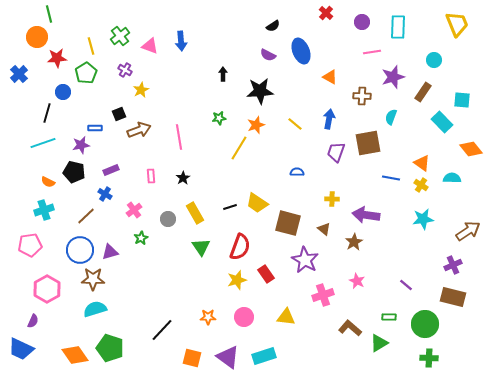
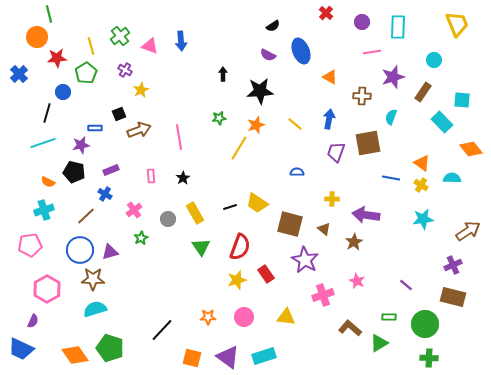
brown square at (288, 223): moved 2 px right, 1 px down
